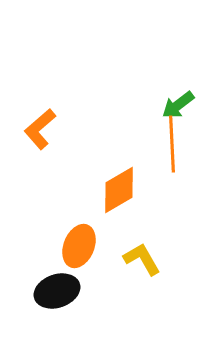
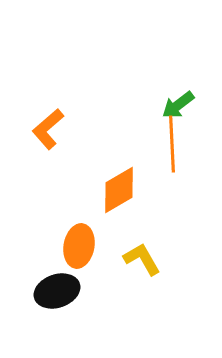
orange L-shape: moved 8 px right
orange ellipse: rotated 12 degrees counterclockwise
